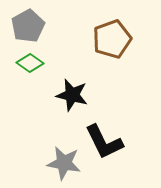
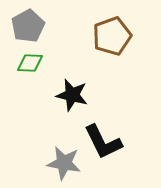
brown pentagon: moved 3 px up
green diamond: rotated 32 degrees counterclockwise
black L-shape: moved 1 px left
